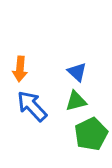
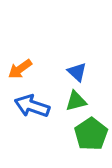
orange arrow: rotated 50 degrees clockwise
blue arrow: rotated 28 degrees counterclockwise
green pentagon: rotated 8 degrees counterclockwise
